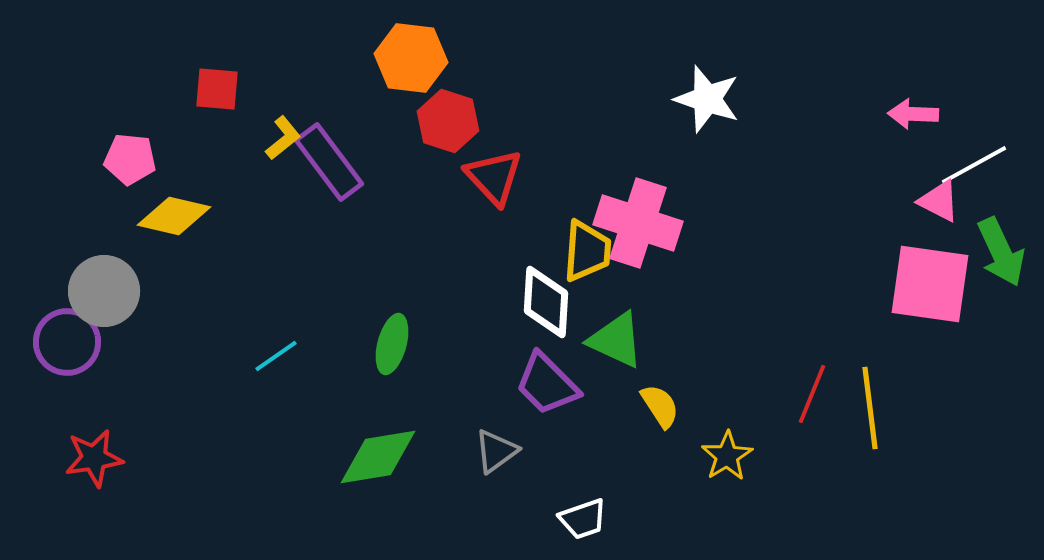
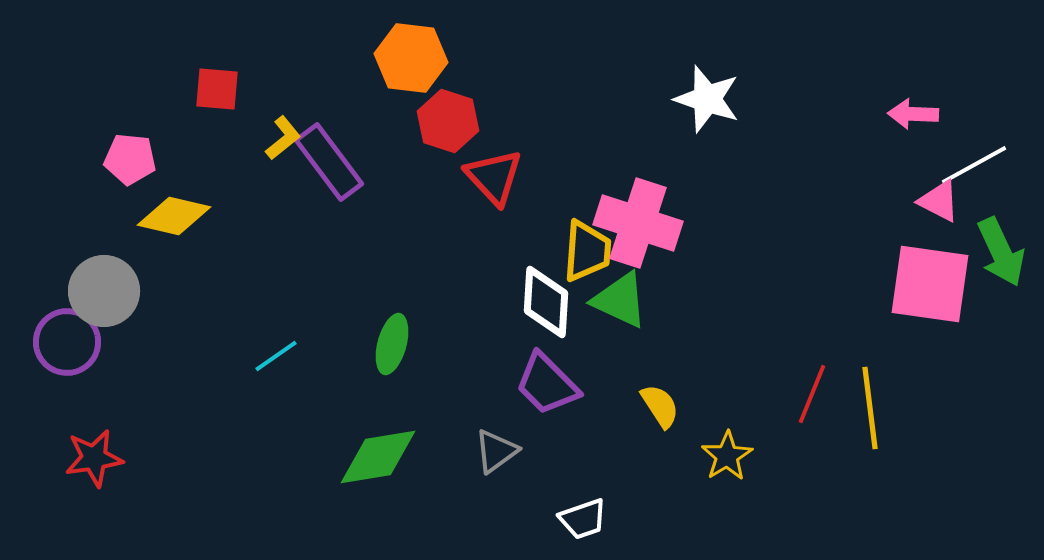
green triangle: moved 4 px right, 40 px up
